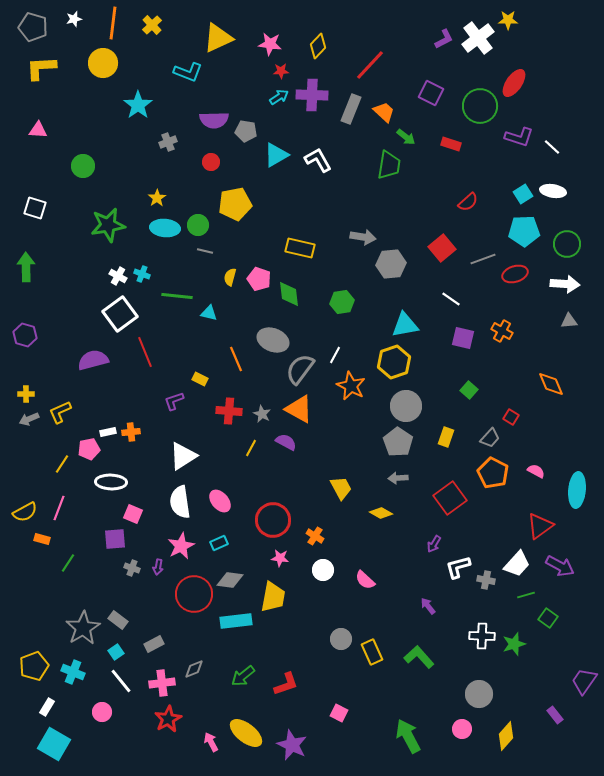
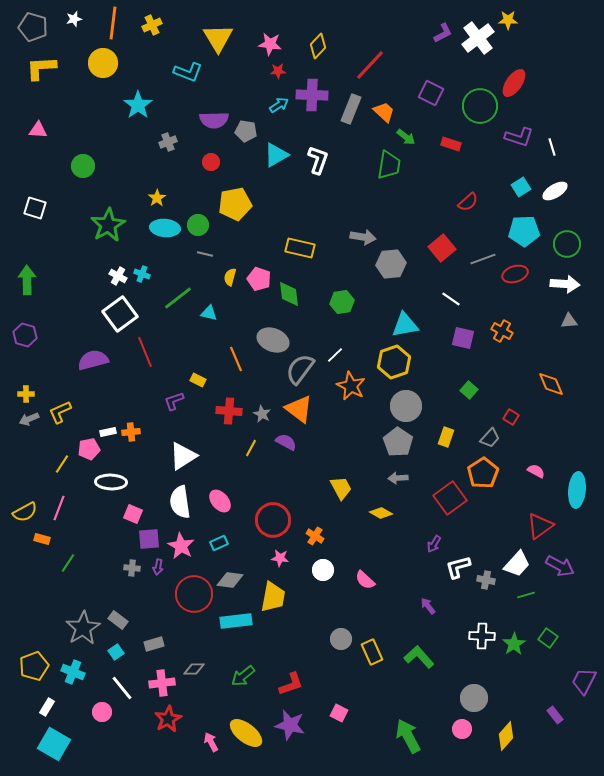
yellow cross at (152, 25): rotated 18 degrees clockwise
yellow triangle at (218, 38): rotated 36 degrees counterclockwise
purple L-shape at (444, 39): moved 1 px left, 6 px up
red star at (281, 71): moved 3 px left
cyan arrow at (279, 97): moved 8 px down
white line at (552, 147): rotated 30 degrees clockwise
white L-shape at (318, 160): rotated 48 degrees clockwise
white ellipse at (553, 191): moved 2 px right; rotated 40 degrees counterclockwise
cyan square at (523, 194): moved 2 px left, 7 px up
green star at (108, 225): rotated 20 degrees counterclockwise
gray line at (205, 251): moved 3 px down
green arrow at (26, 267): moved 1 px right, 13 px down
green line at (177, 296): moved 1 px right, 2 px down; rotated 44 degrees counterclockwise
white line at (335, 355): rotated 18 degrees clockwise
yellow rectangle at (200, 379): moved 2 px left, 1 px down
orange triangle at (299, 409): rotated 8 degrees clockwise
orange pentagon at (493, 473): moved 10 px left; rotated 12 degrees clockwise
purple square at (115, 539): moved 34 px right
pink star at (181, 546): rotated 16 degrees counterclockwise
gray cross at (132, 568): rotated 14 degrees counterclockwise
green square at (548, 618): moved 20 px down
gray rectangle at (154, 644): rotated 12 degrees clockwise
green star at (514, 644): rotated 15 degrees counterclockwise
gray diamond at (194, 669): rotated 20 degrees clockwise
white line at (121, 681): moved 1 px right, 7 px down
purple trapezoid at (584, 681): rotated 8 degrees counterclockwise
red L-shape at (286, 684): moved 5 px right
gray circle at (479, 694): moved 5 px left, 4 px down
purple star at (292, 745): moved 2 px left, 20 px up; rotated 12 degrees counterclockwise
